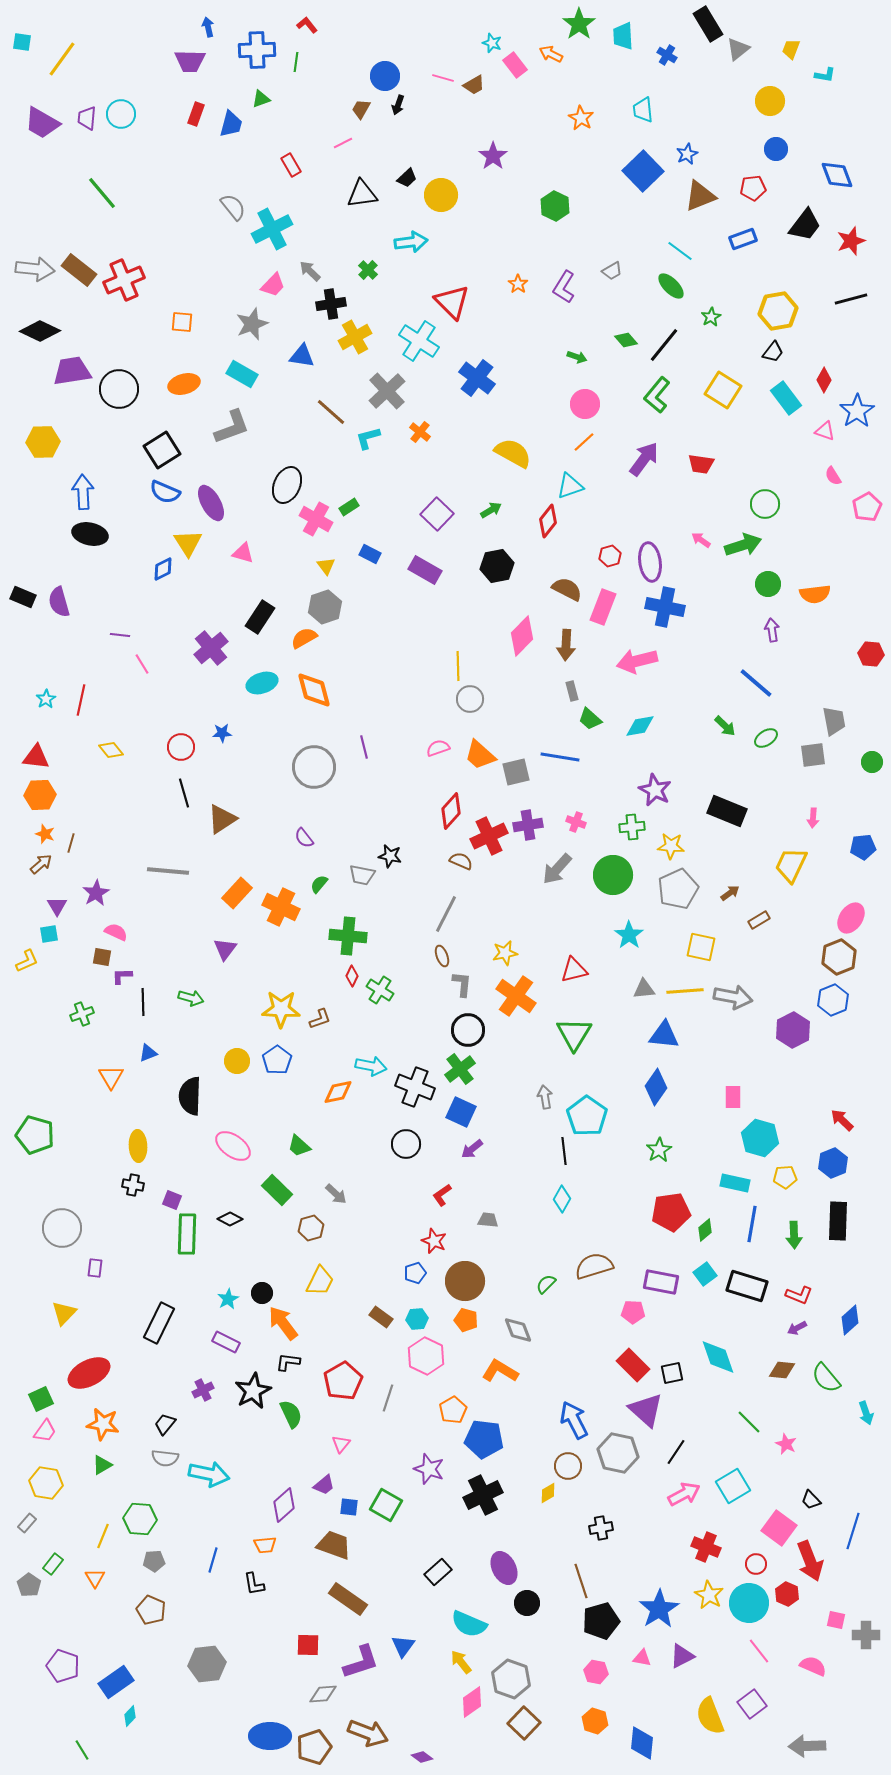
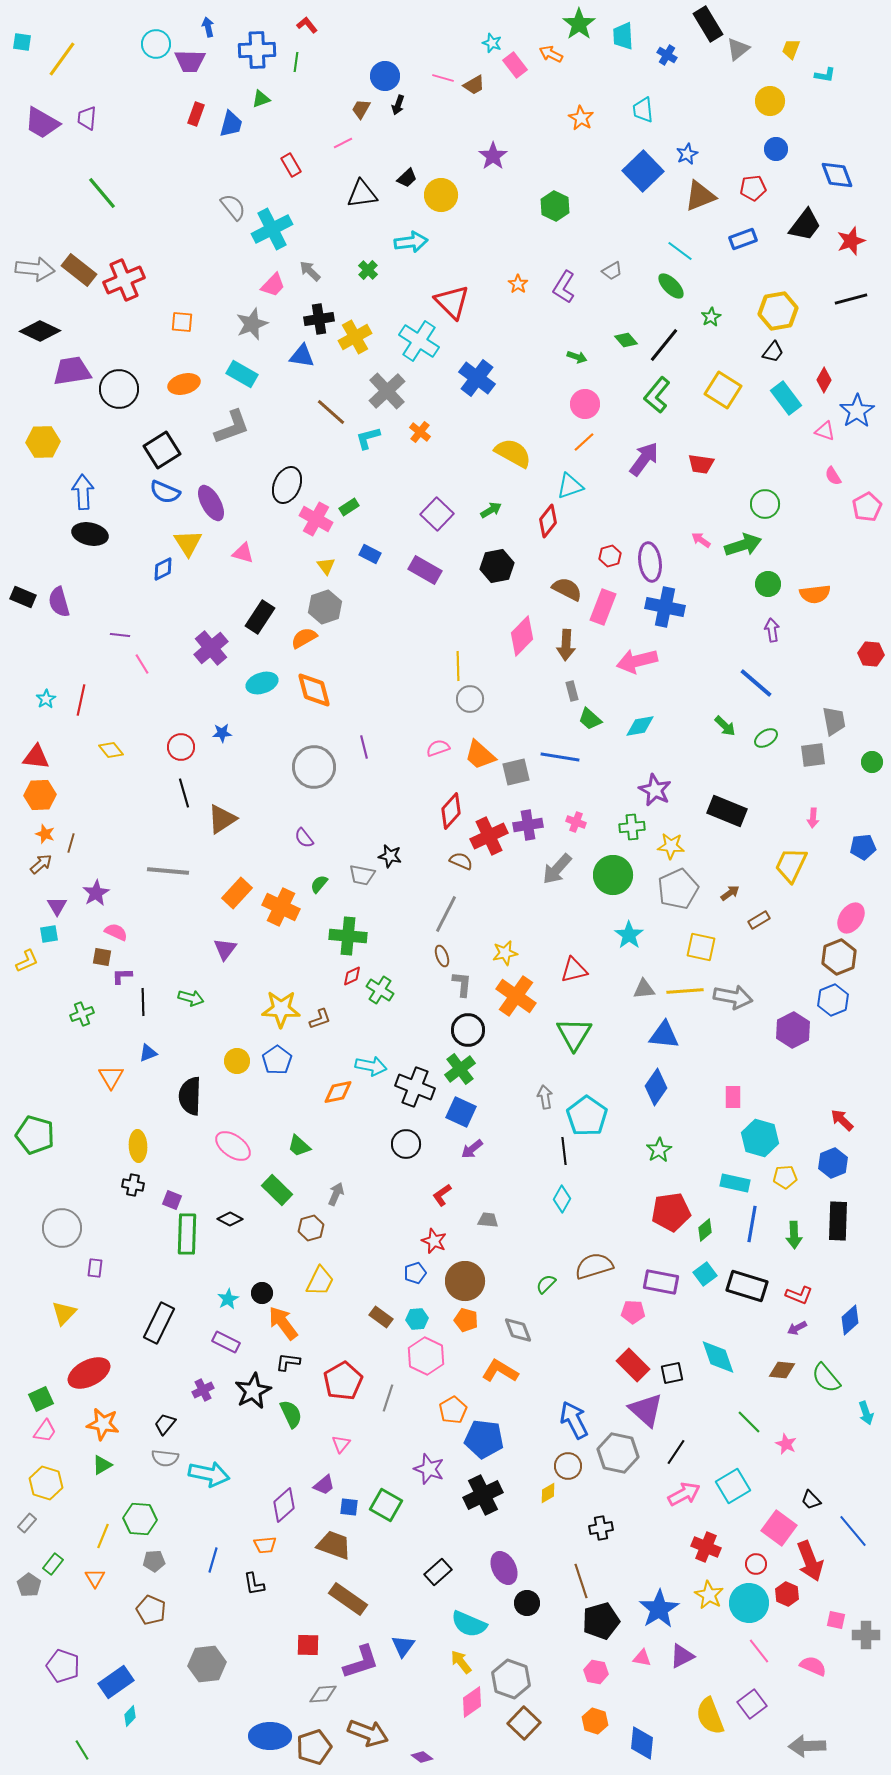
cyan circle at (121, 114): moved 35 px right, 70 px up
black cross at (331, 304): moved 12 px left, 15 px down
red diamond at (352, 976): rotated 40 degrees clockwise
gray arrow at (336, 1194): rotated 110 degrees counterclockwise
yellow hexagon at (46, 1483): rotated 8 degrees clockwise
blue line at (853, 1531): rotated 57 degrees counterclockwise
